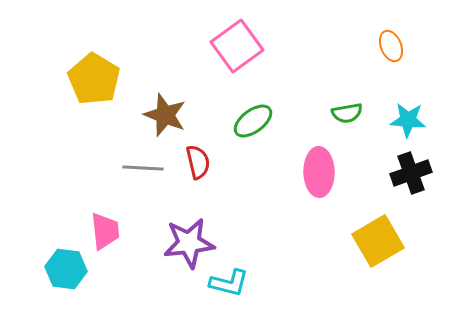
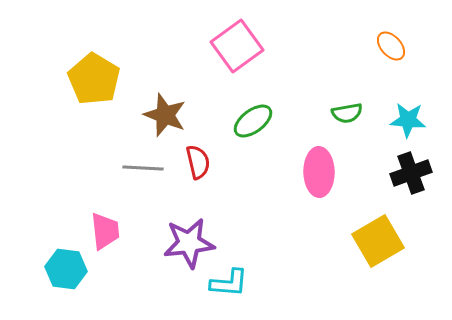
orange ellipse: rotated 20 degrees counterclockwise
cyan L-shape: rotated 9 degrees counterclockwise
